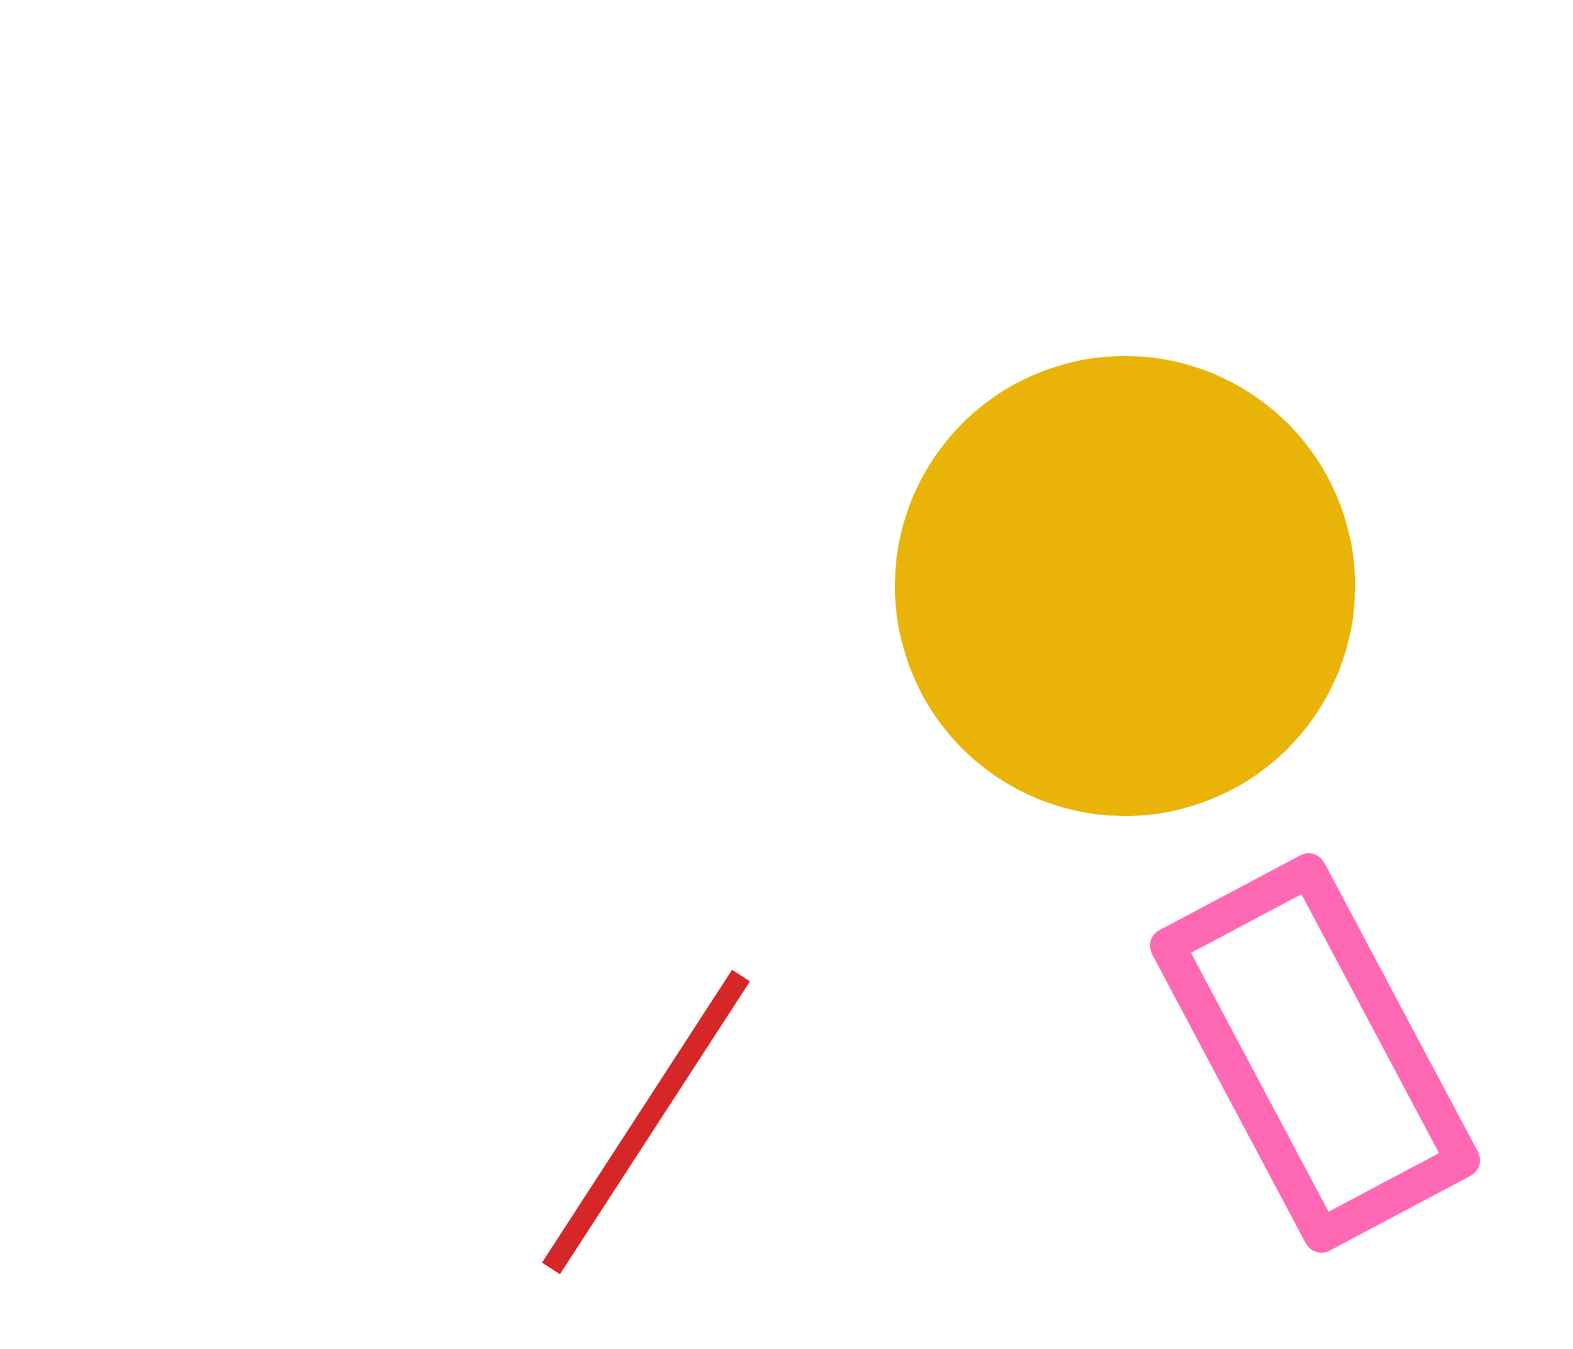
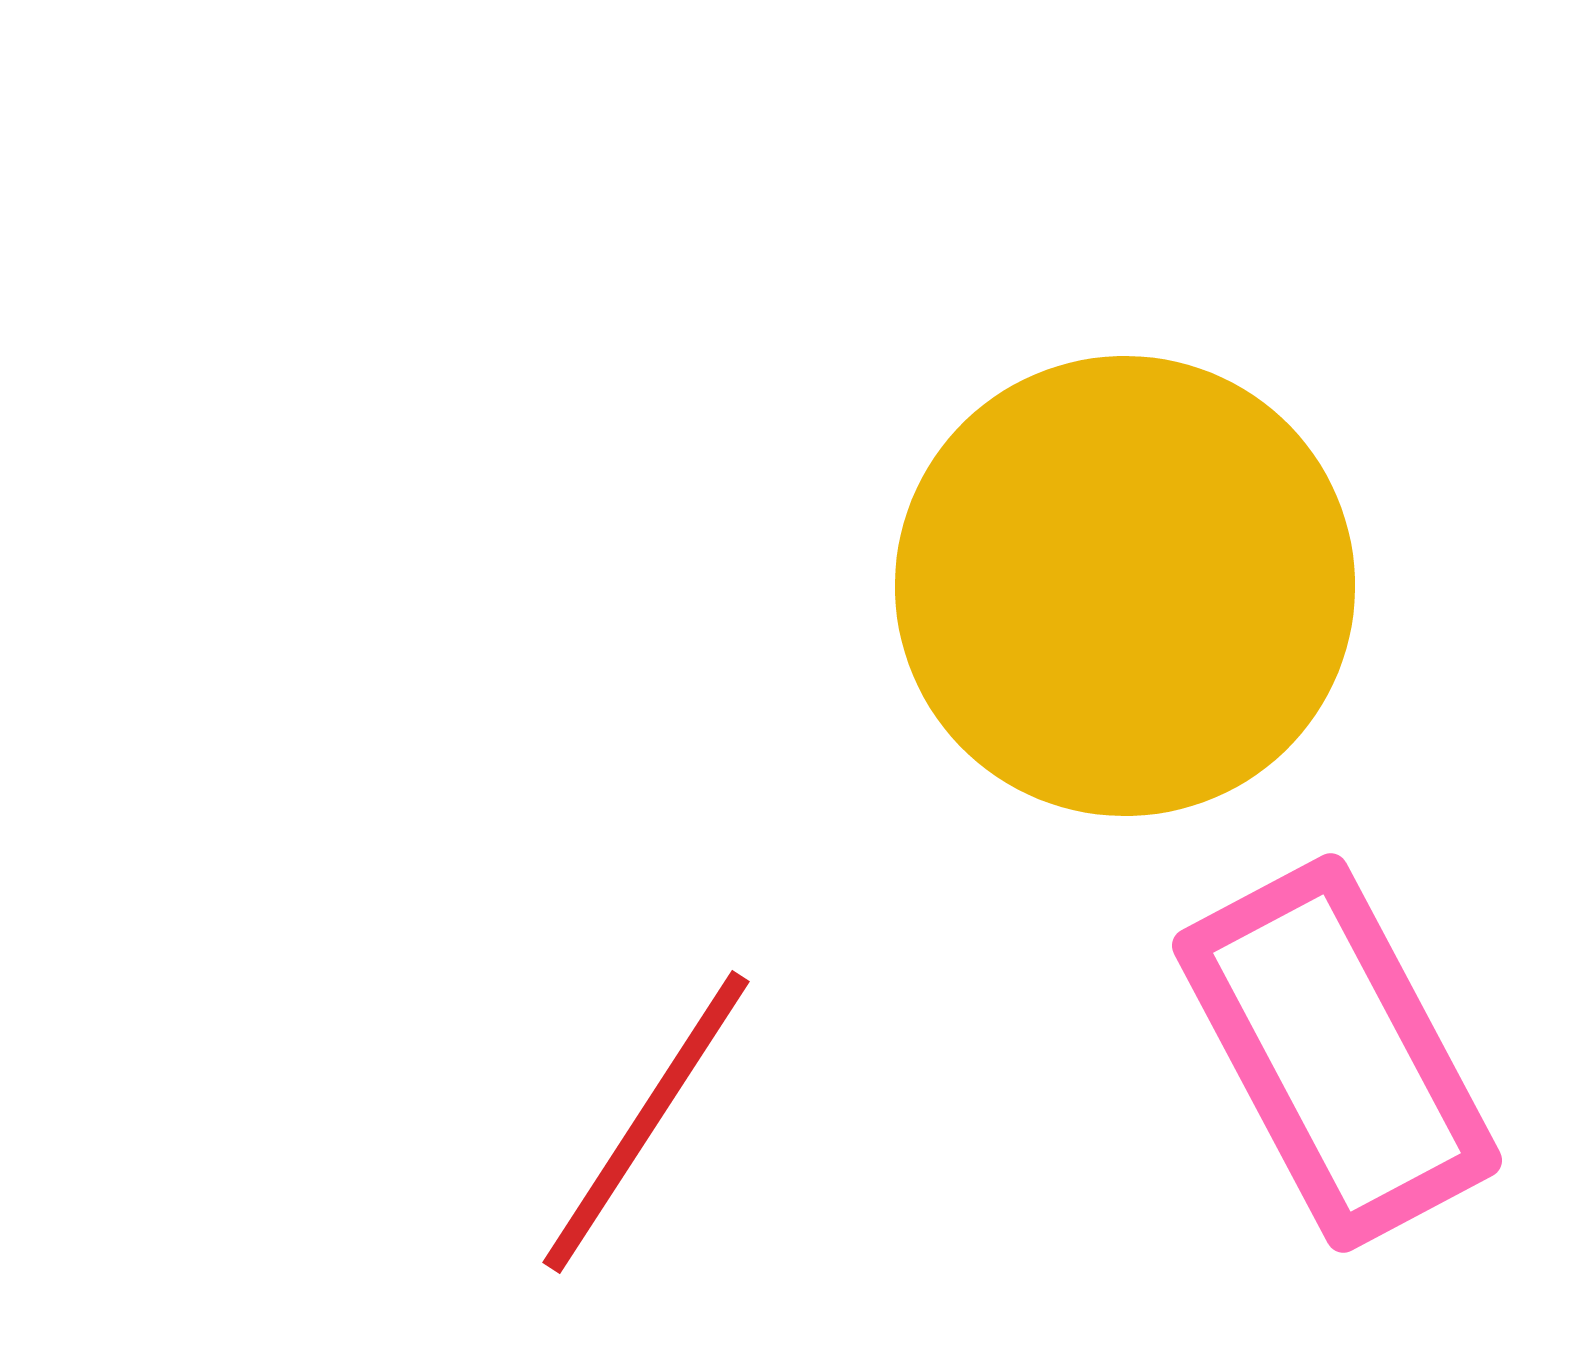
pink rectangle: moved 22 px right
